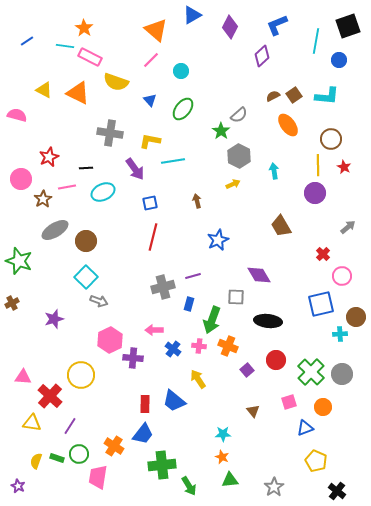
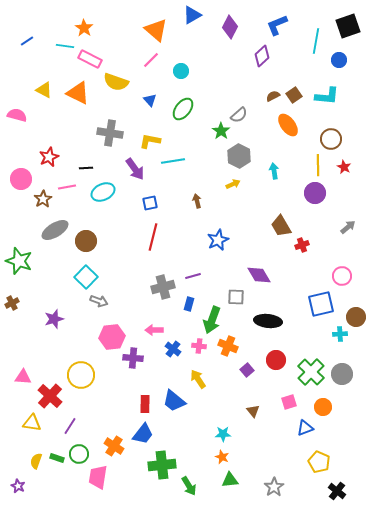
pink rectangle at (90, 57): moved 2 px down
red cross at (323, 254): moved 21 px left, 9 px up; rotated 24 degrees clockwise
pink hexagon at (110, 340): moved 2 px right, 3 px up; rotated 20 degrees clockwise
yellow pentagon at (316, 461): moved 3 px right, 1 px down
